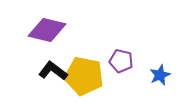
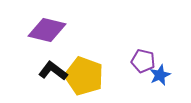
purple pentagon: moved 22 px right
yellow pentagon: rotated 9 degrees clockwise
